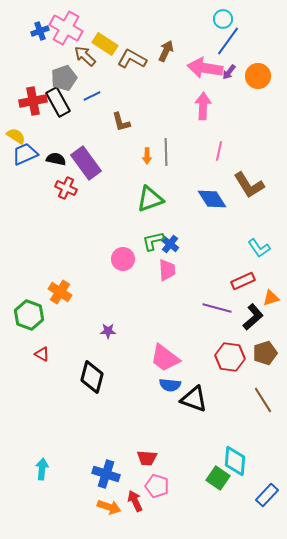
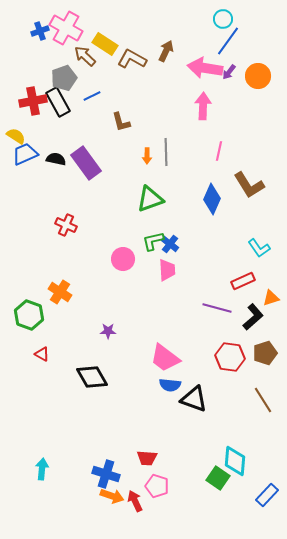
red cross at (66, 188): moved 37 px down
blue diamond at (212, 199): rotated 56 degrees clockwise
black diamond at (92, 377): rotated 44 degrees counterclockwise
orange arrow at (109, 507): moved 3 px right, 11 px up
